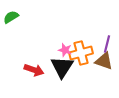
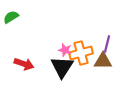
brown triangle: moved 1 px left; rotated 18 degrees counterclockwise
red arrow: moved 10 px left, 6 px up
